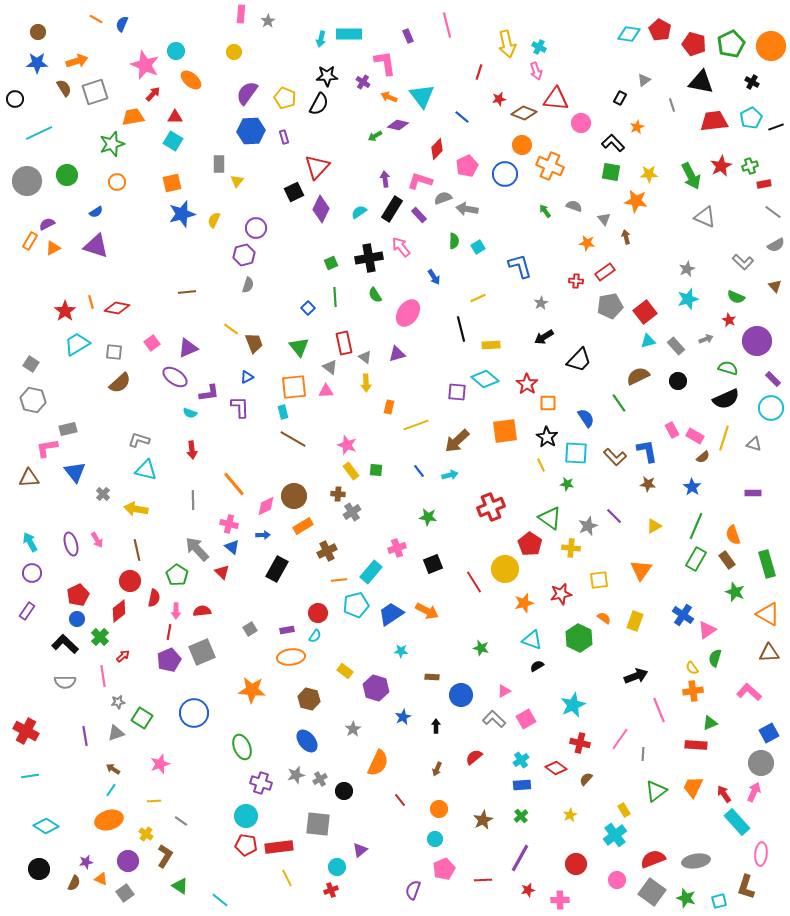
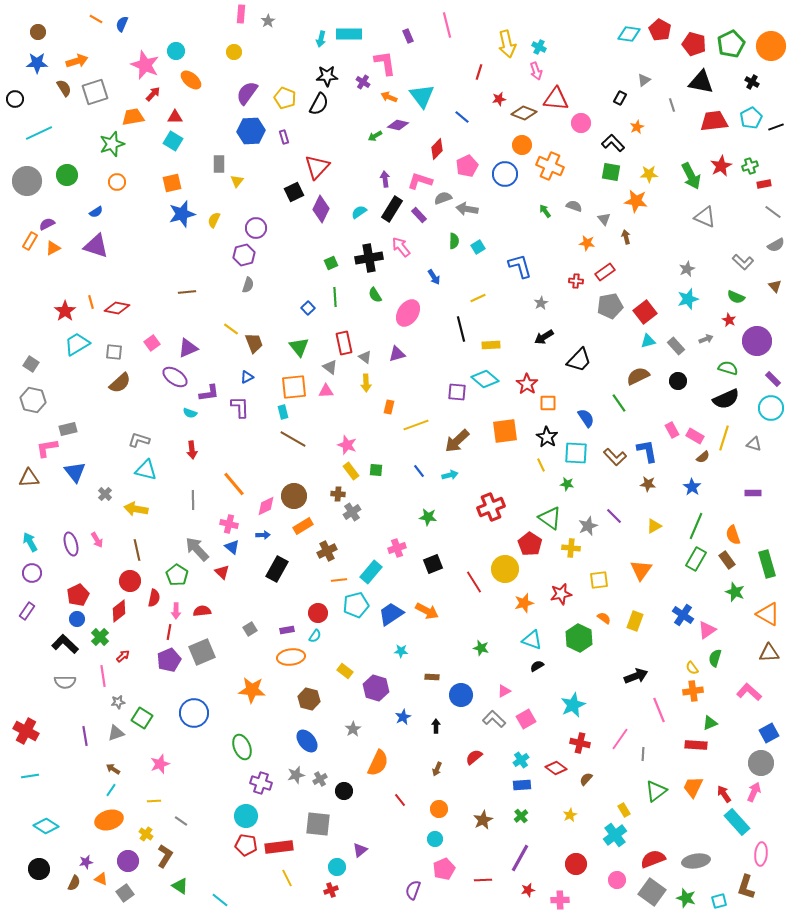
gray cross at (103, 494): moved 2 px right
